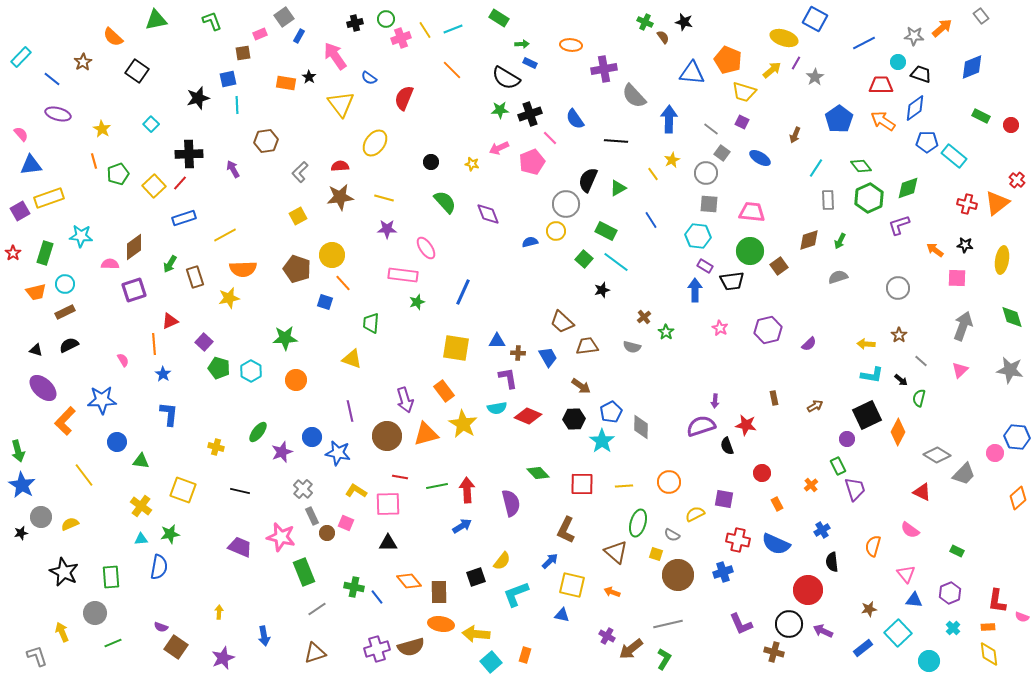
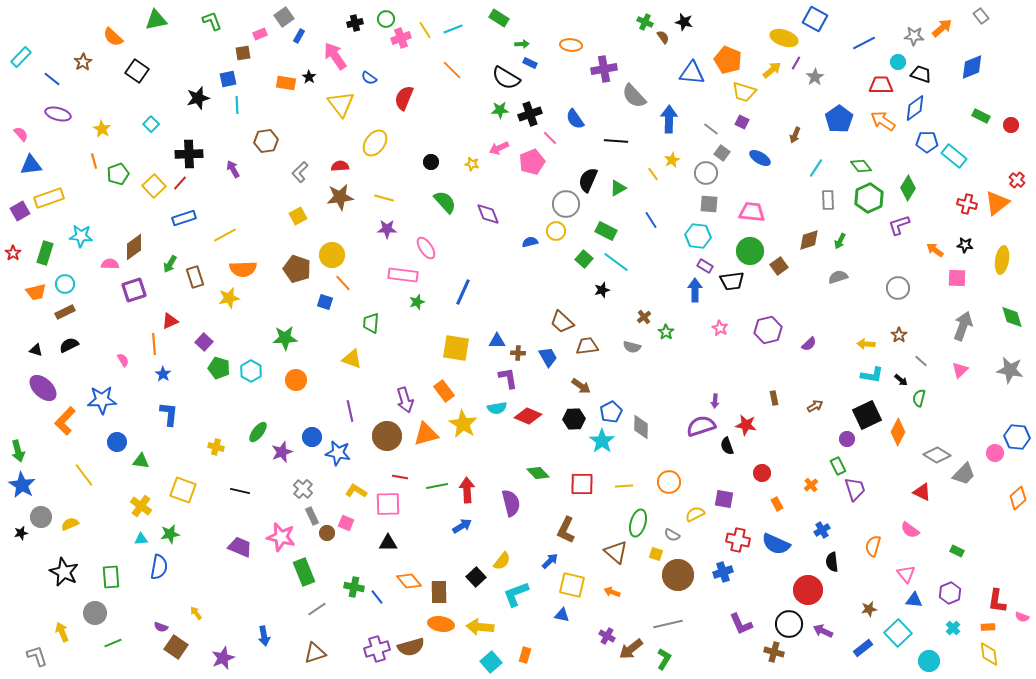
green diamond at (908, 188): rotated 40 degrees counterclockwise
black square at (476, 577): rotated 24 degrees counterclockwise
yellow arrow at (219, 612): moved 23 px left, 1 px down; rotated 40 degrees counterclockwise
yellow arrow at (476, 634): moved 4 px right, 7 px up
